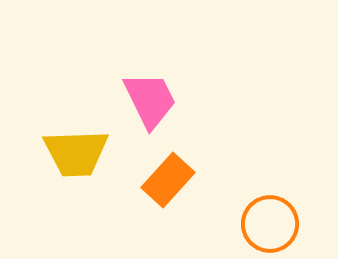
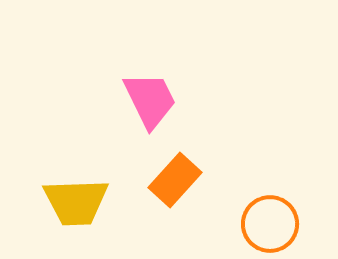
yellow trapezoid: moved 49 px down
orange rectangle: moved 7 px right
